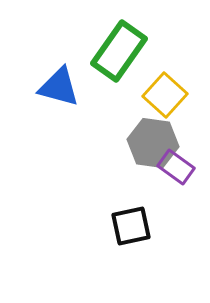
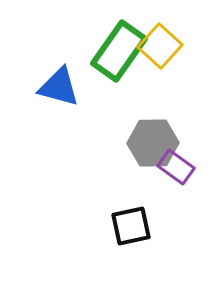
yellow square: moved 5 px left, 49 px up
gray hexagon: rotated 9 degrees counterclockwise
